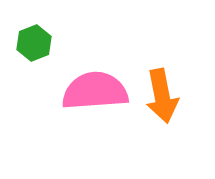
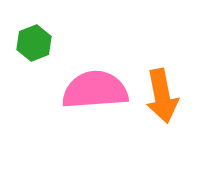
pink semicircle: moved 1 px up
